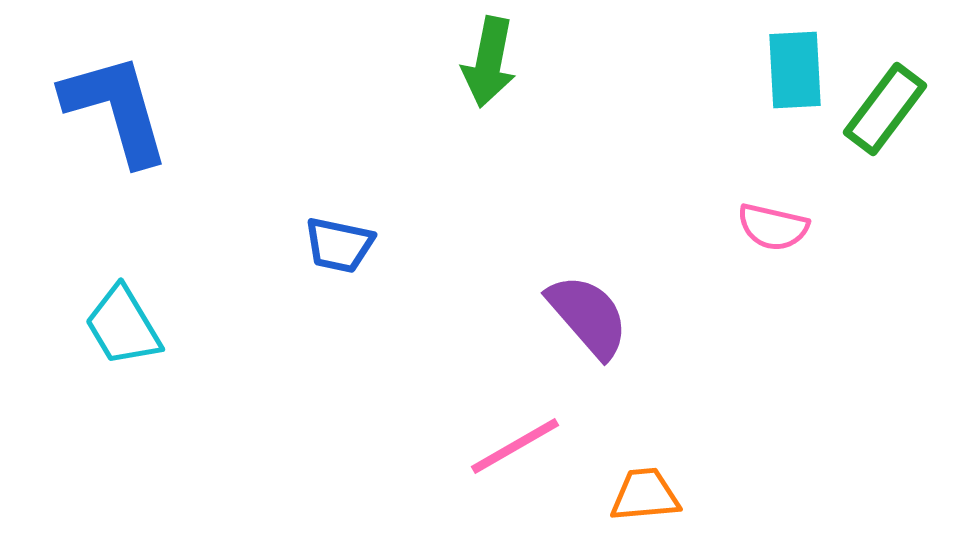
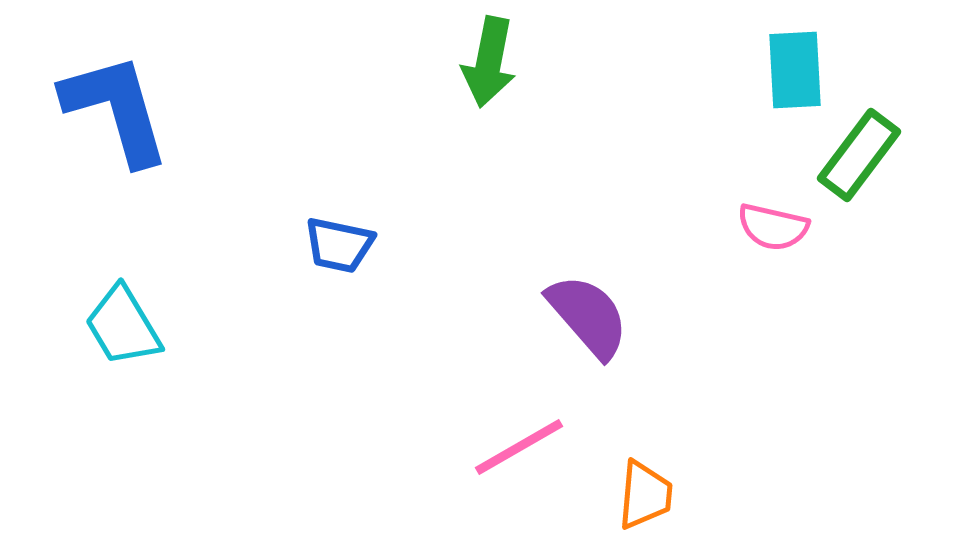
green rectangle: moved 26 px left, 46 px down
pink line: moved 4 px right, 1 px down
orange trapezoid: rotated 100 degrees clockwise
